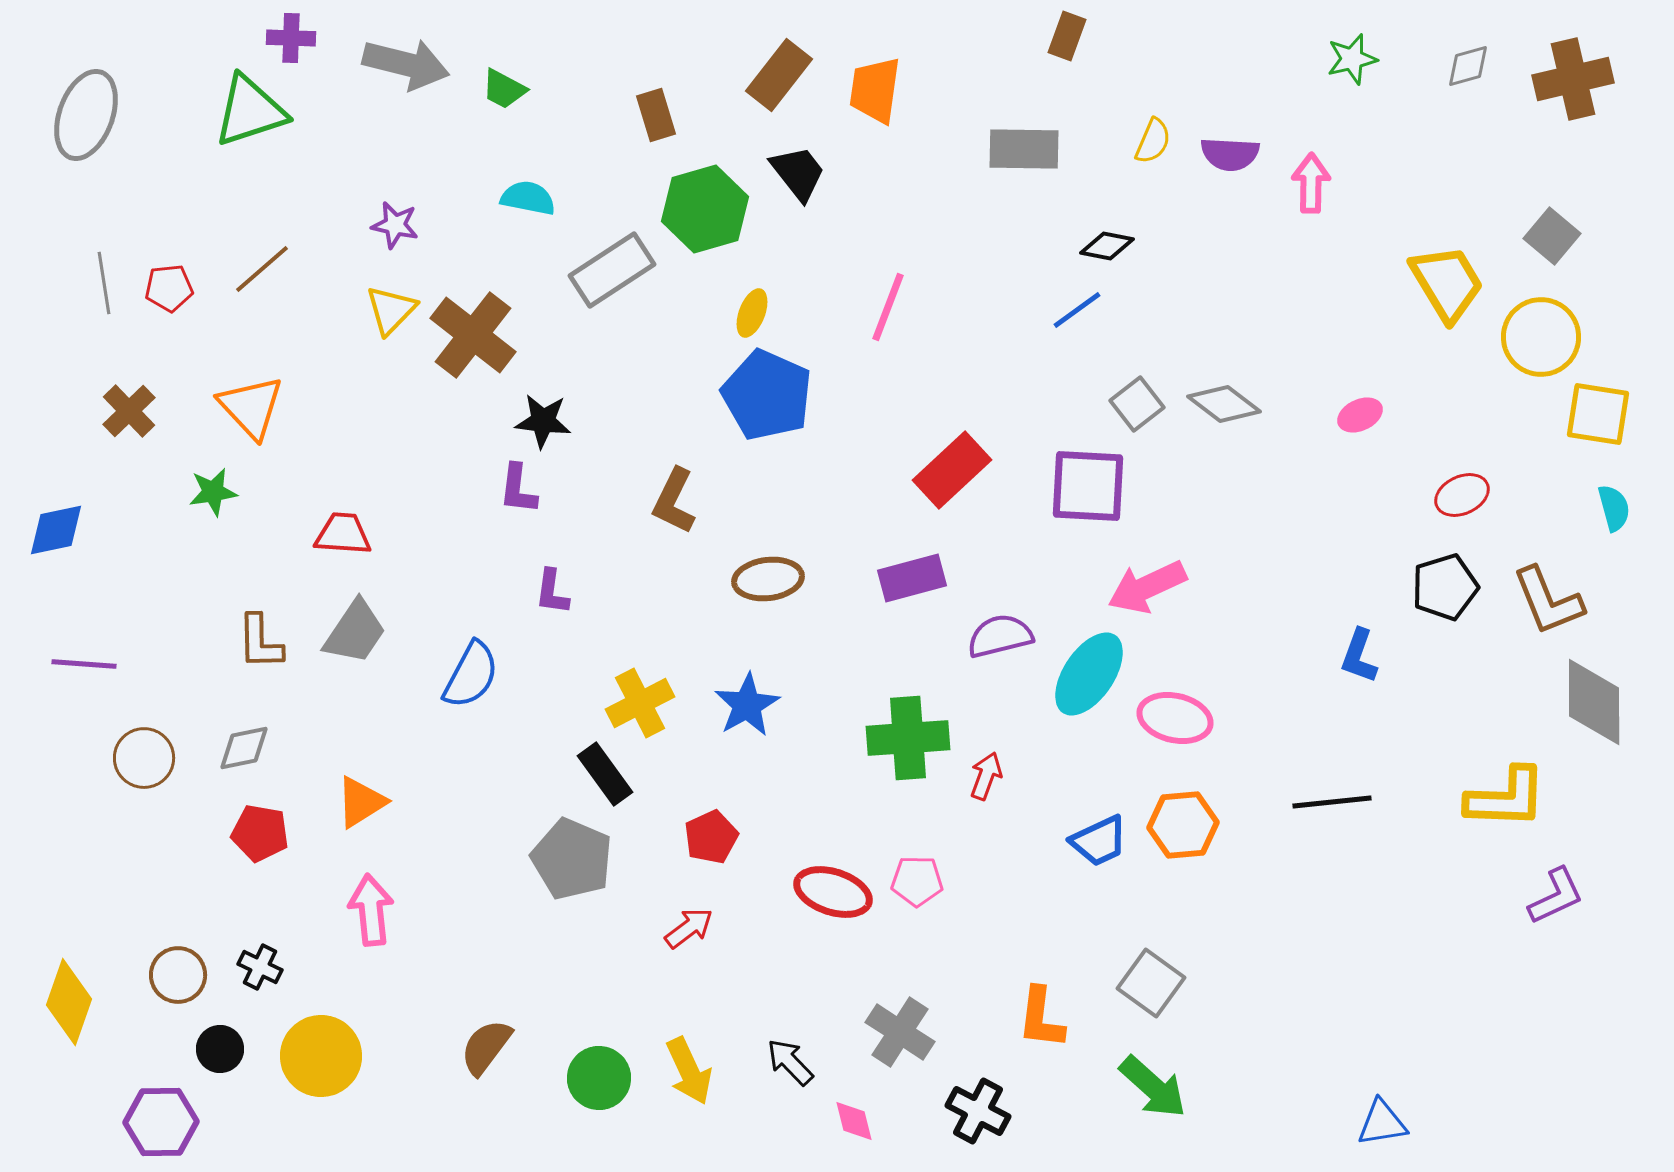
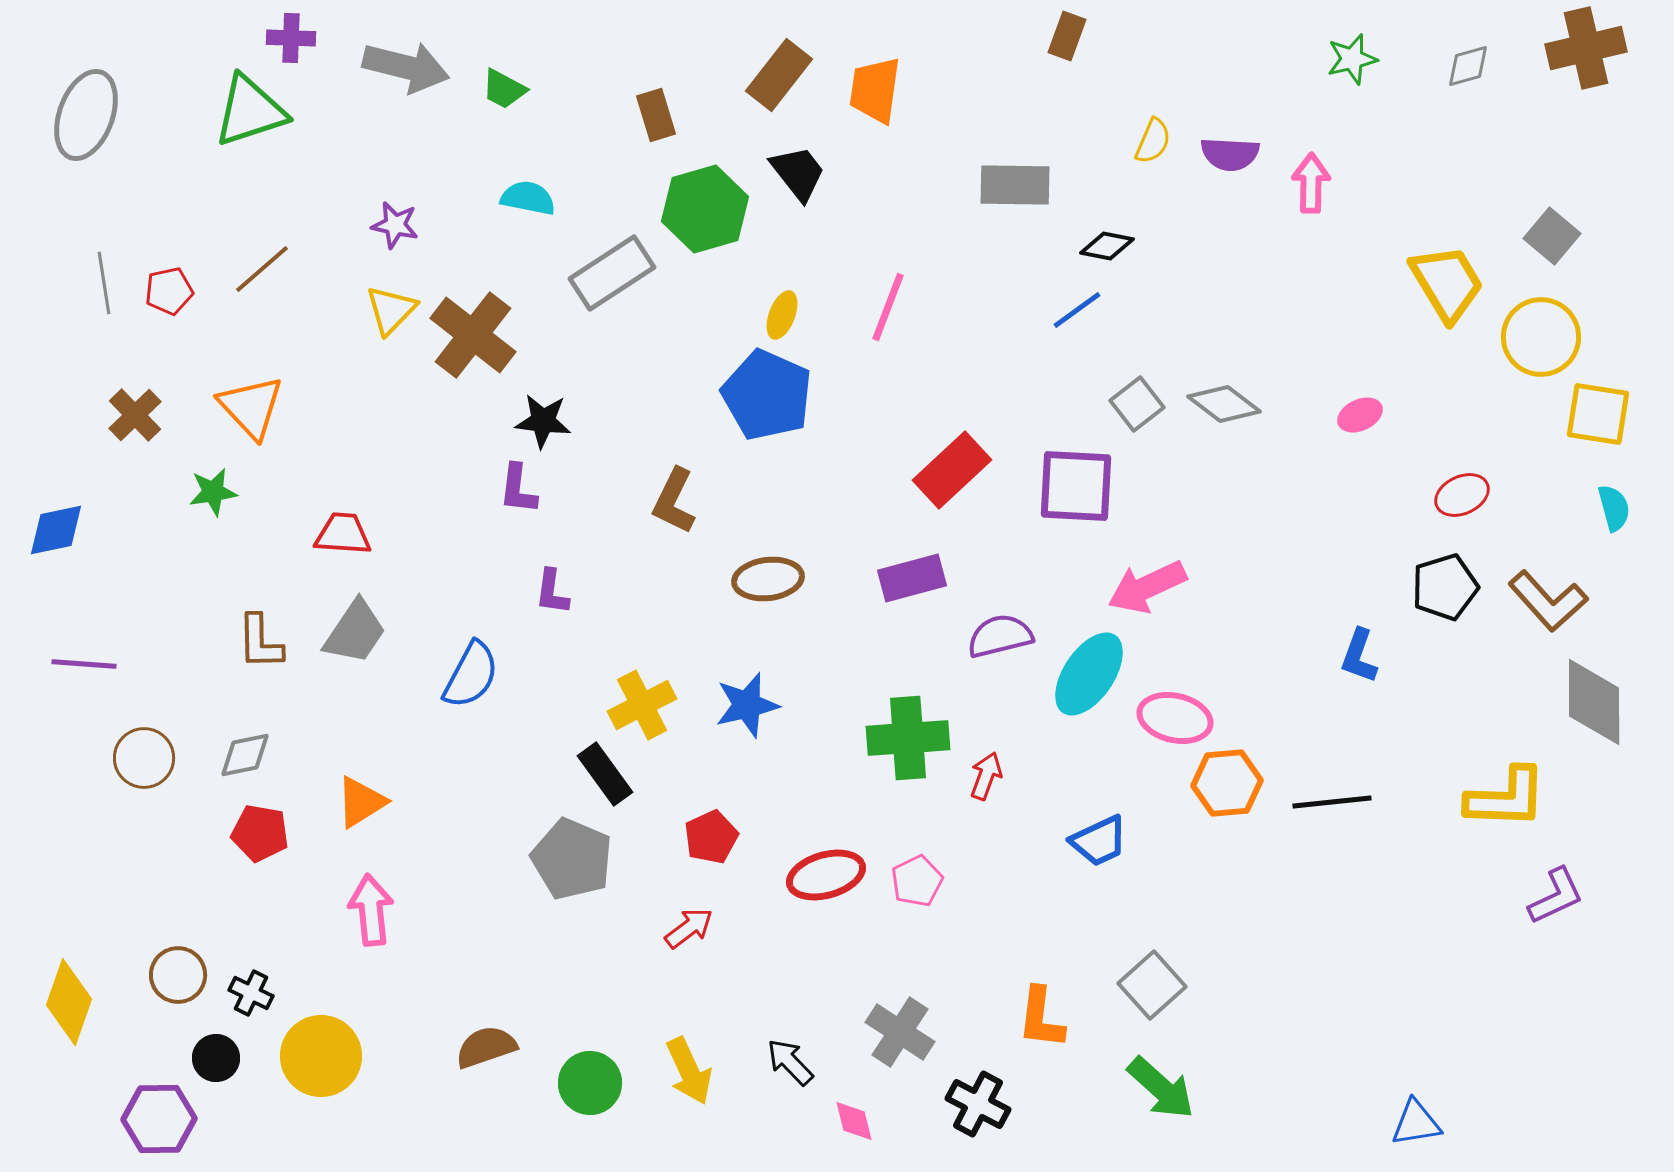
gray arrow at (406, 64): moved 3 px down
brown cross at (1573, 79): moved 13 px right, 31 px up
gray rectangle at (1024, 149): moved 9 px left, 36 px down
gray rectangle at (612, 270): moved 3 px down
red pentagon at (169, 288): moved 3 px down; rotated 6 degrees counterclockwise
yellow ellipse at (752, 313): moved 30 px right, 2 px down
brown cross at (129, 411): moved 6 px right, 4 px down
purple square at (1088, 486): moved 12 px left
brown L-shape at (1548, 601): rotated 20 degrees counterclockwise
yellow cross at (640, 703): moved 2 px right, 2 px down
blue star at (747, 705): rotated 16 degrees clockwise
gray diamond at (244, 748): moved 1 px right, 7 px down
orange hexagon at (1183, 825): moved 44 px right, 42 px up
pink pentagon at (917, 881): rotated 27 degrees counterclockwise
red ellipse at (833, 892): moved 7 px left, 17 px up; rotated 34 degrees counterclockwise
black cross at (260, 967): moved 9 px left, 26 px down
gray square at (1151, 983): moved 1 px right, 2 px down; rotated 12 degrees clockwise
brown semicircle at (486, 1047): rotated 34 degrees clockwise
black circle at (220, 1049): moved 4 px left, 9 px down
green circle at (599, 1078): moved 9 px left, 5 px down
green arrow at (1153, 1087): moved 8 px right, 1 px down
black cross at (978, 1111): moved 7 px up
purple hexagon at (161, 1122): moved 2 px left, 3 px up
blue triangle at (1382, 1123): moved 34 px right
